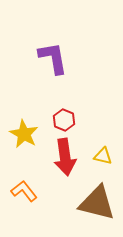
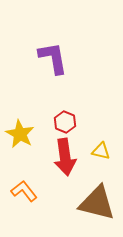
red hexagon: moved 1 px right, 2 px down
yellow star: moved 4 px left
yellow triangle: moved 2 px left, 5 px up
